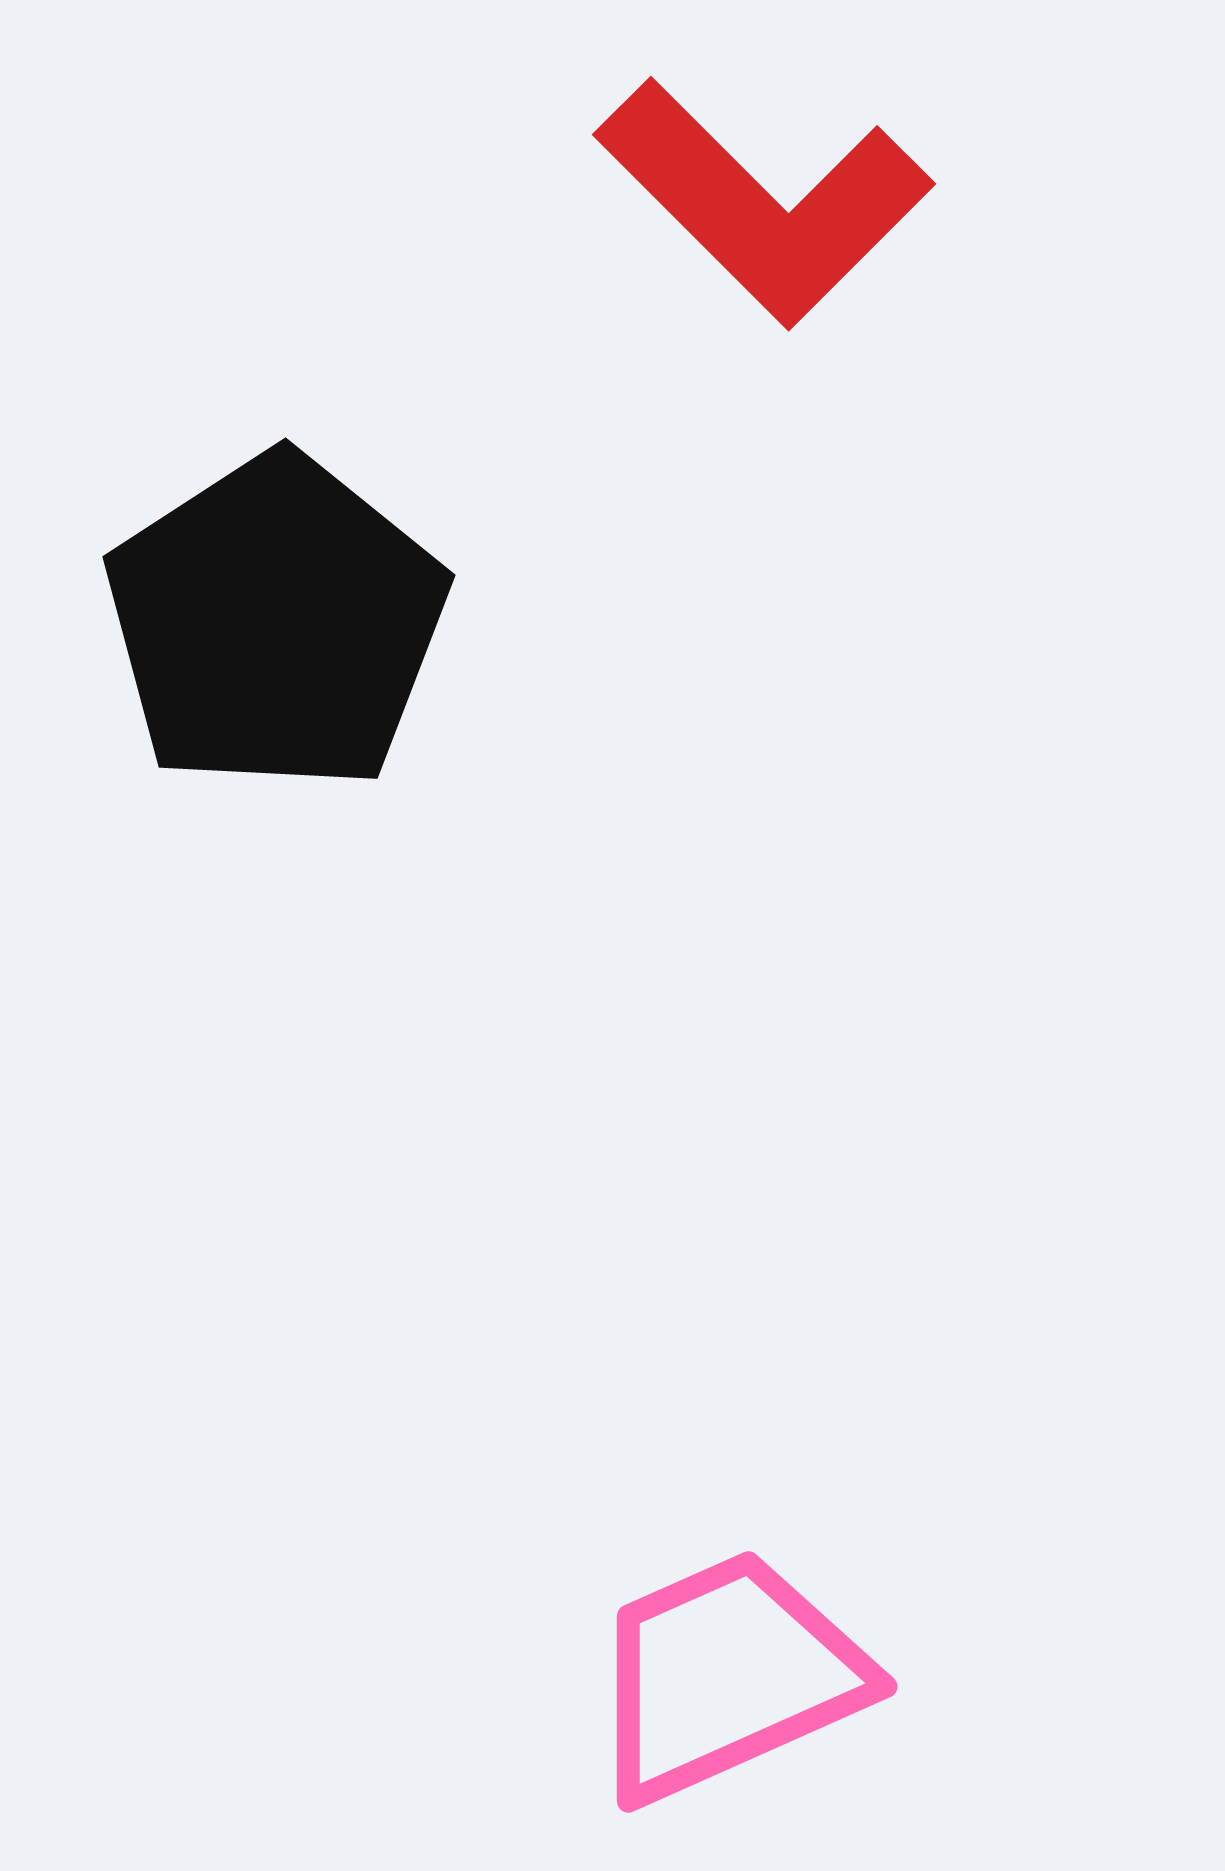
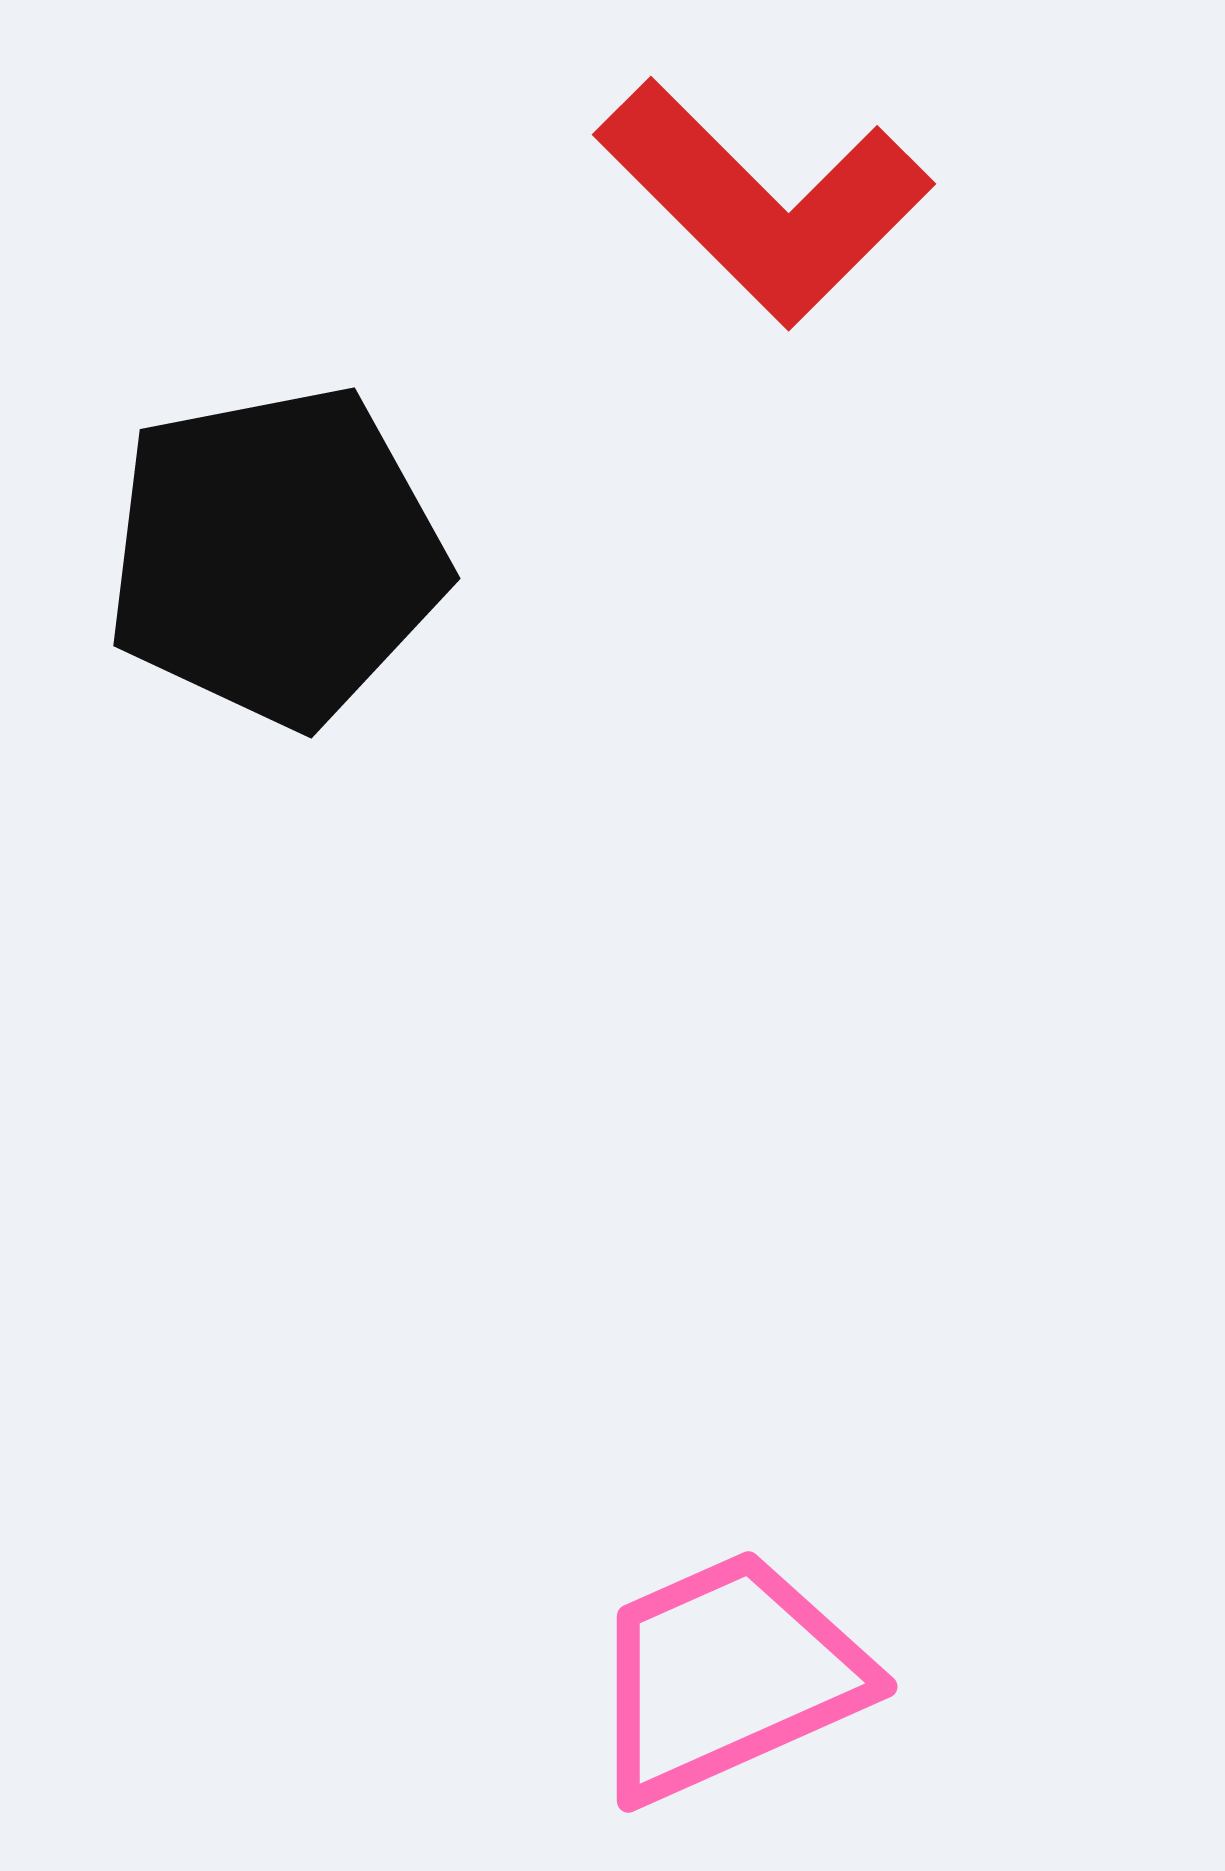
black pentagon: moved 67 px up; rotated 22 degrees clockwise
